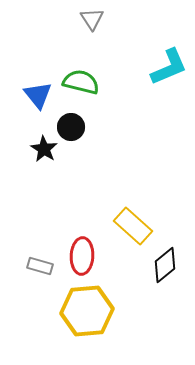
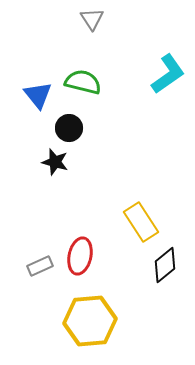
cyan L-shape: moved 1 px left, 7 px down; rotated 12 degrees counterclockwise
green semicircle: moved 2 px right
black circle: moved 2 px left, 1 px down
black star: moved 11 px right, 13 px down; rotated 16 degrees counterclockwise
yellow rectangle: moved 8 px right, 4 px up; rotated 15 degrees clockwise
red ellipse: moved 2 px left; rotated 9 degrees clockwise
gray rectangle: rotated 40 degrees counterclockwise
yellow hexagon: moved 3 px right, 10 px down
